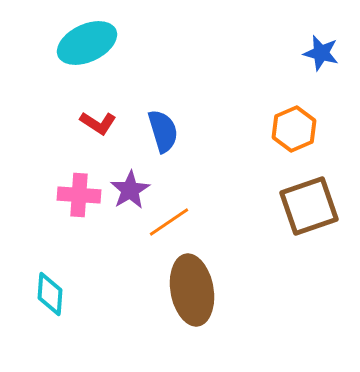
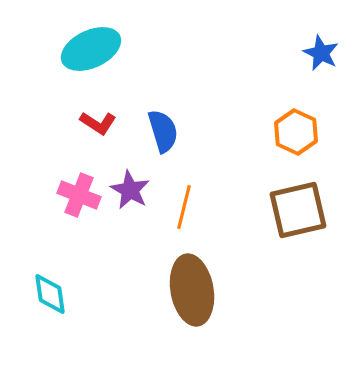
cyan ellipse: moved 4 px right, 6 px down
blue star: rotated 12 degrees clockwise
orange hexagon: moved 2 px right, 3 px down; rotated 12 degrees counterclockwise
purple star: rotated 12 degrees counterclockwise
pink cross: rotated 18 degrees clockwise
brown square: moved 11 px left, 4 px down; rotated 6 degrees clockwise
orange line: moved 15 px right, 15 px up; rotated 42 degrees counterclockwise
cyan diamond: rotated 12 degrees counterclockwise
